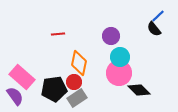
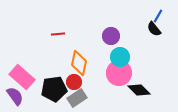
blue line: rotated 16 degrees counterclockwise
